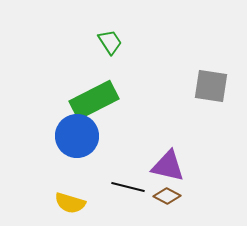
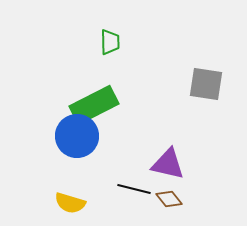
green trapezoid: rotated 32 degrees clockwise
gray square: moved 5 px left, 2 px up
green rectangle: moved 5 px down
purple triangle: moved 2 px up
black line: moved 6 px right, 2 px down
brown diamond: moved 2 px right, 3 px down; rotated 24 degrees clockwise
